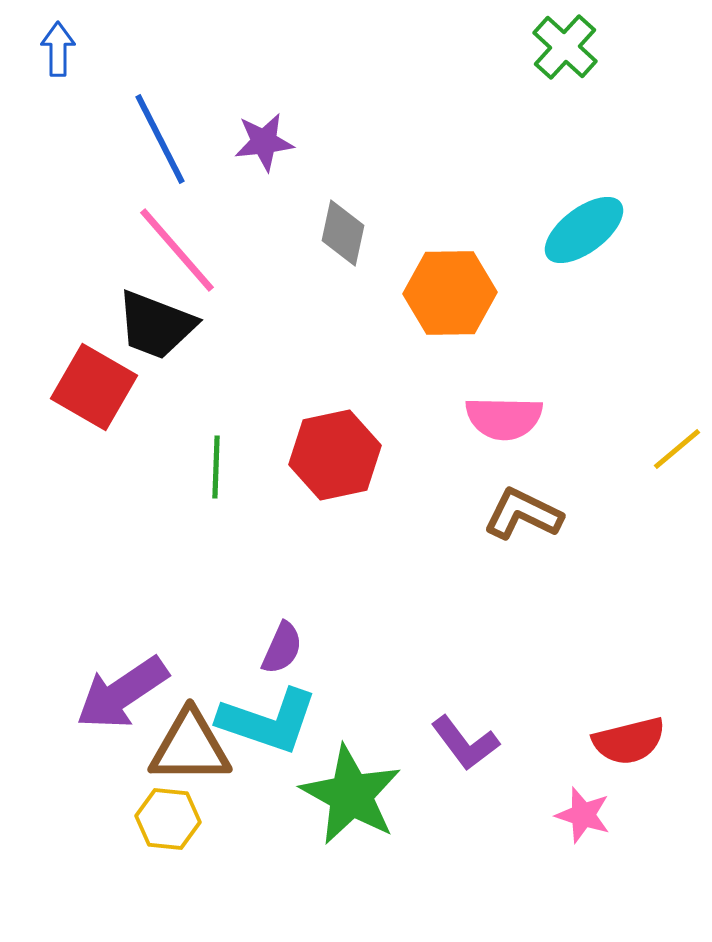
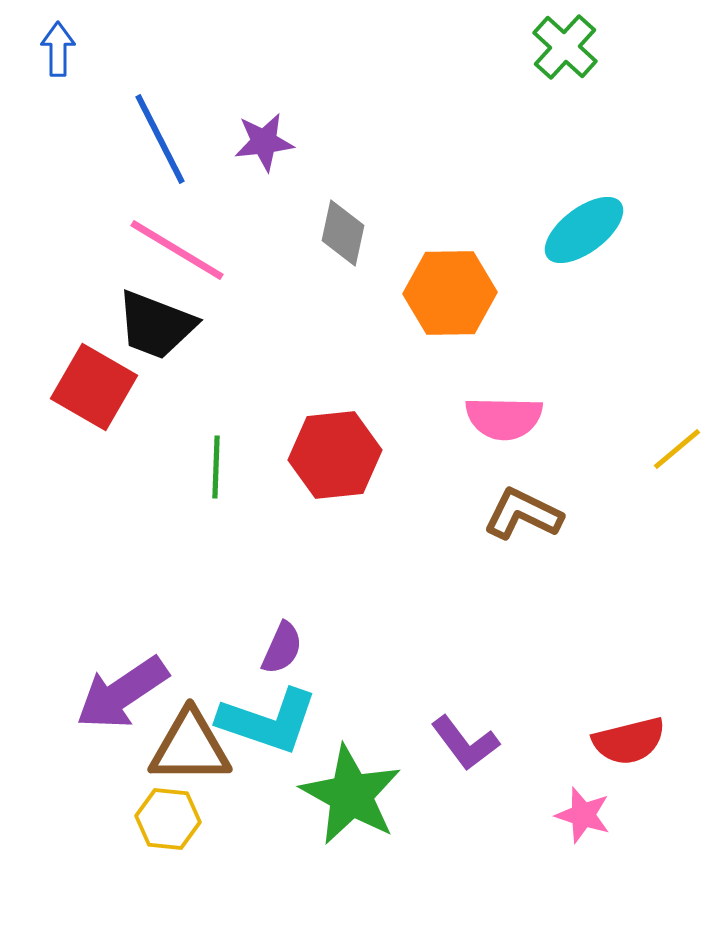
pink line: rotated 18 degrees counterclockwise
red hexagon: rotated 6 degrees clockwise
